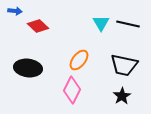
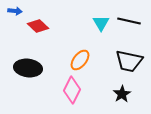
black line: moved 1 px right, 3 px up
orange ellipse: moved 1 px right
black trapezoid: moved 5 px right, 4 px up
black star: moved 2 px up
